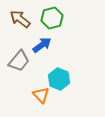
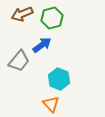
brown arrow: moved 2 px right, 5 px up; rotated 60 degrees counterclockwise
orange triangle: moved 10 px right, 9 px down
